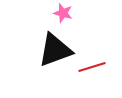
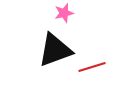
pink star: moved 1 px right; rotated 30 degrees counterclockwise
